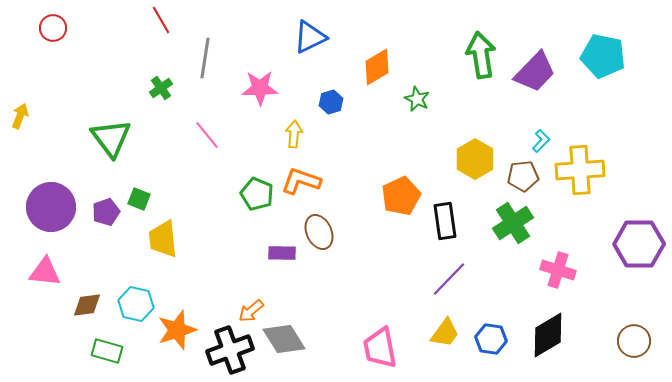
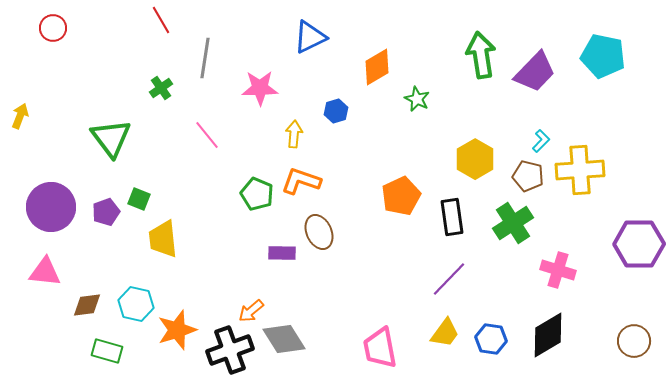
blue hexagon at (331, 102): moved 5 px right, 9 px down
brown pentagon at (523, 176): moved 5 px right; rotated 20 degrees clockwise
black rectangle at (445, 221): moved 7 px right, 4 px up
